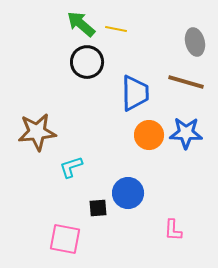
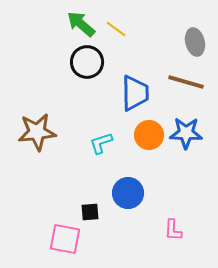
yellow line: rotated 25 degrees clockwise
cyan L-shape: moved 30 px right, 24 px up
black square: moved 8 px left, 4 px down
